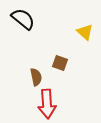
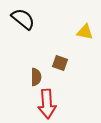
yellow triangle: rotated 30 degrees counterclockwise
brown semicircle: rotated 12 degrees clockwise
